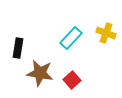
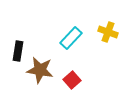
yellow cross: moved 2 px right, 1 px up
black rectangle: moved 3 px down
brown star: moved 3 px up
